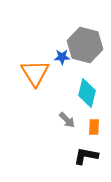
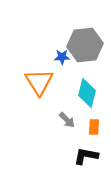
gray hexagon: rotated 20 degrees counterclockwise
orange triangle: moved 4 px right, 9 px down
